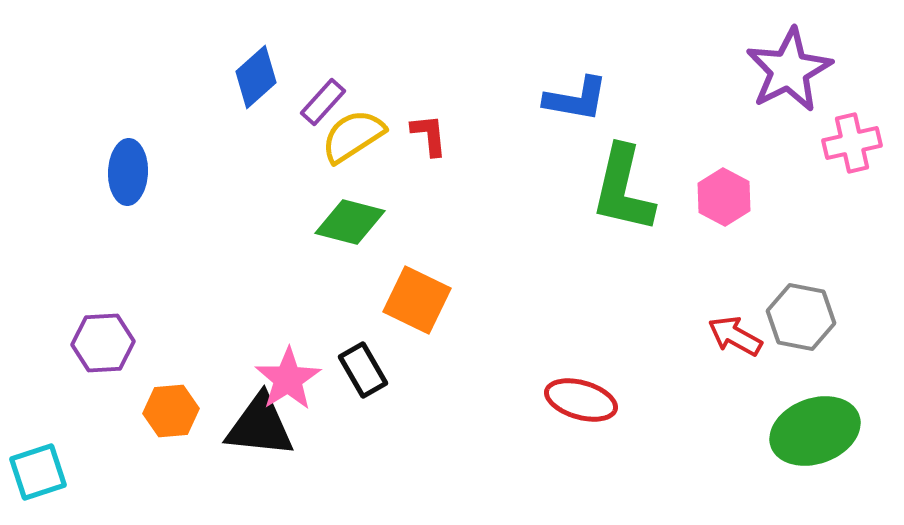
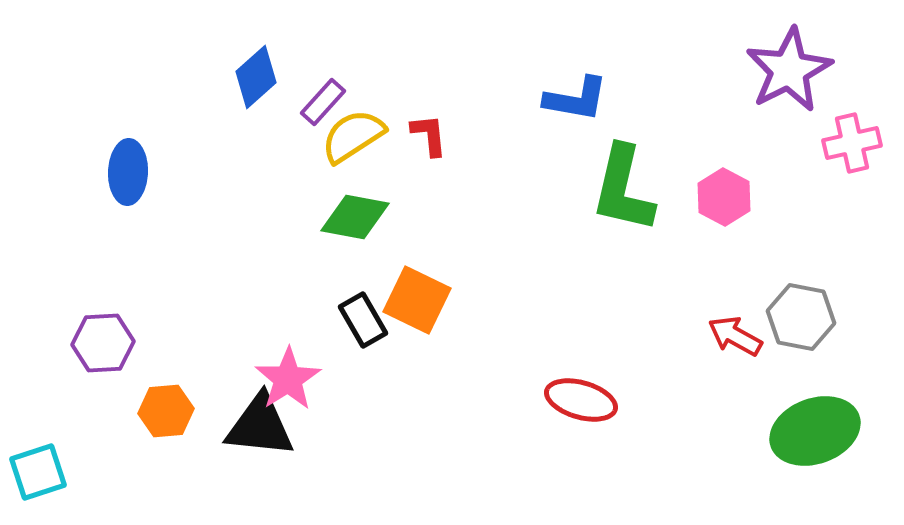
green diamond: moved 5 px right, 5 px up; rotated 4 degrees counterclockwise
black rectangle: moved 50 px up
orange hexagon: moved 5 px left
